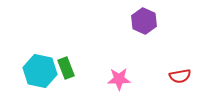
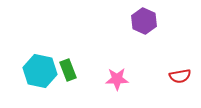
green rectangle: moved 2 px right, 2 px down
pink star: moved 2 px left
